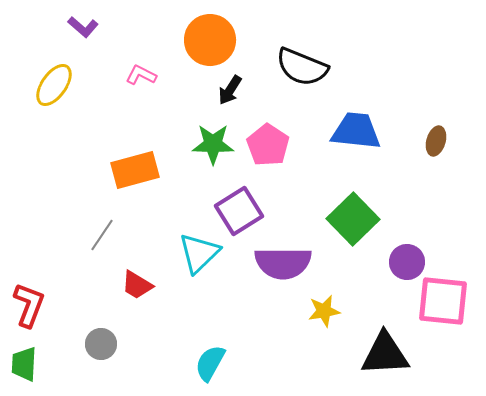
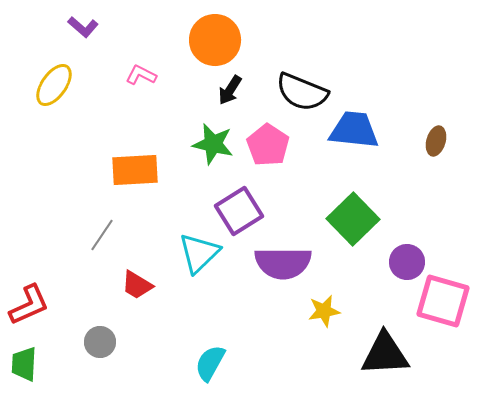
orange circle: moved 5 px right
black semicircle: moved 25 px down
blue trapezoid: moved 2 px left, 1 px up
green star: rotated 12 degrees clockwise
orange rectangle: rotated 12 degrees clockwise
pink square: rotated 10 degrees clockwise
red L-shape: rotated 45 degrees clockwise
gray circle: moved 1 px left, 2 px up
